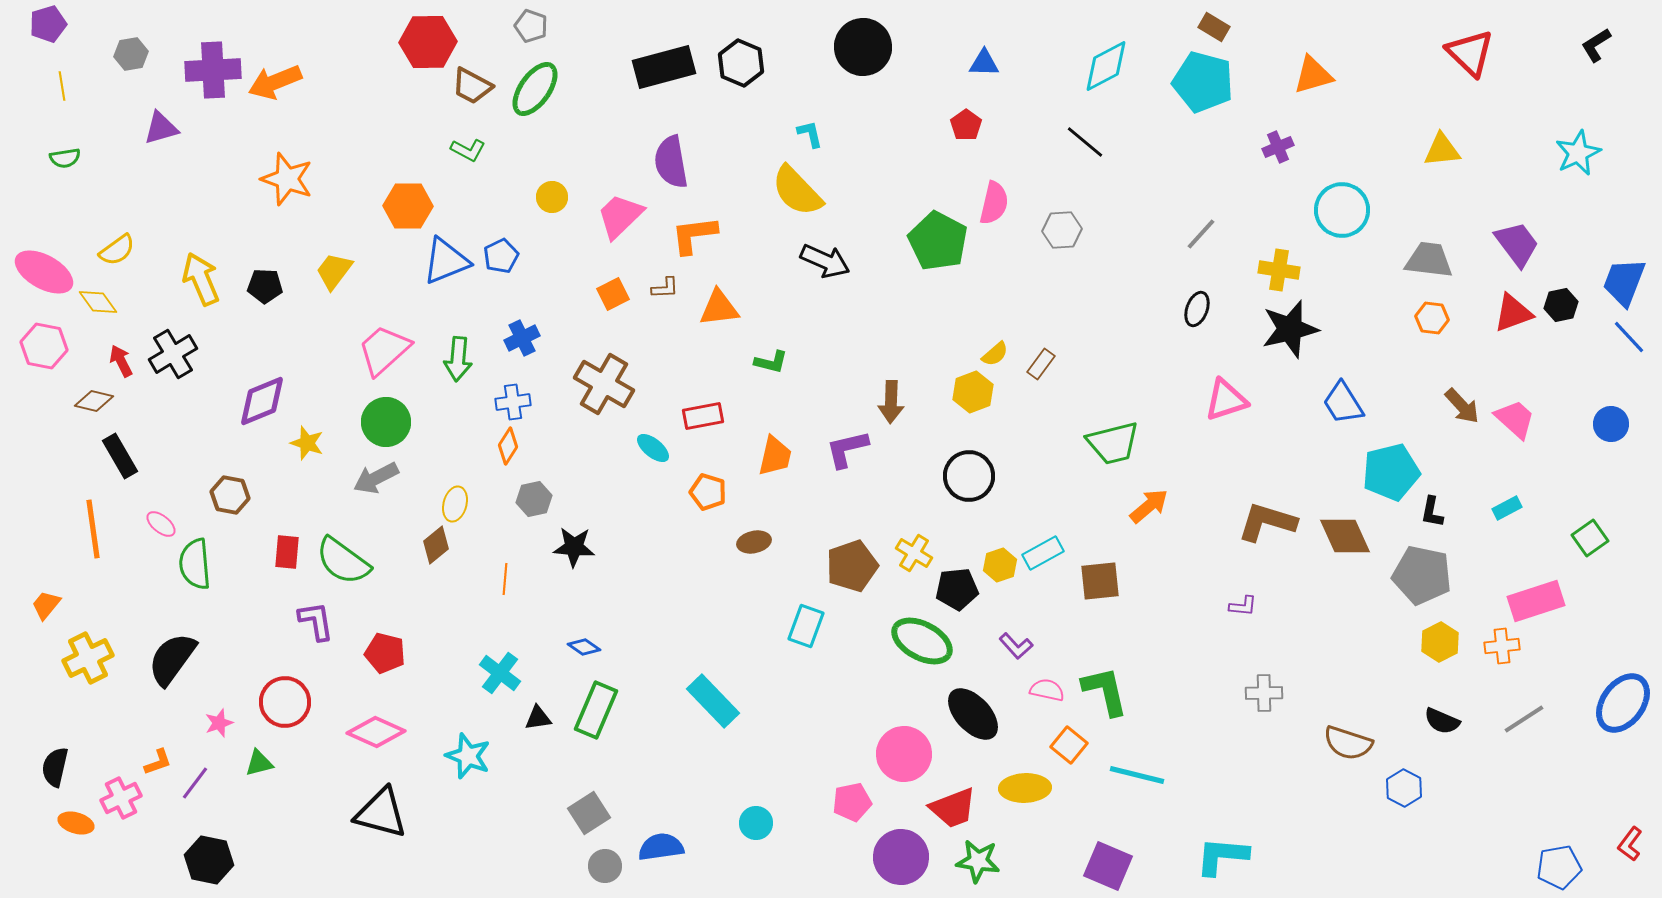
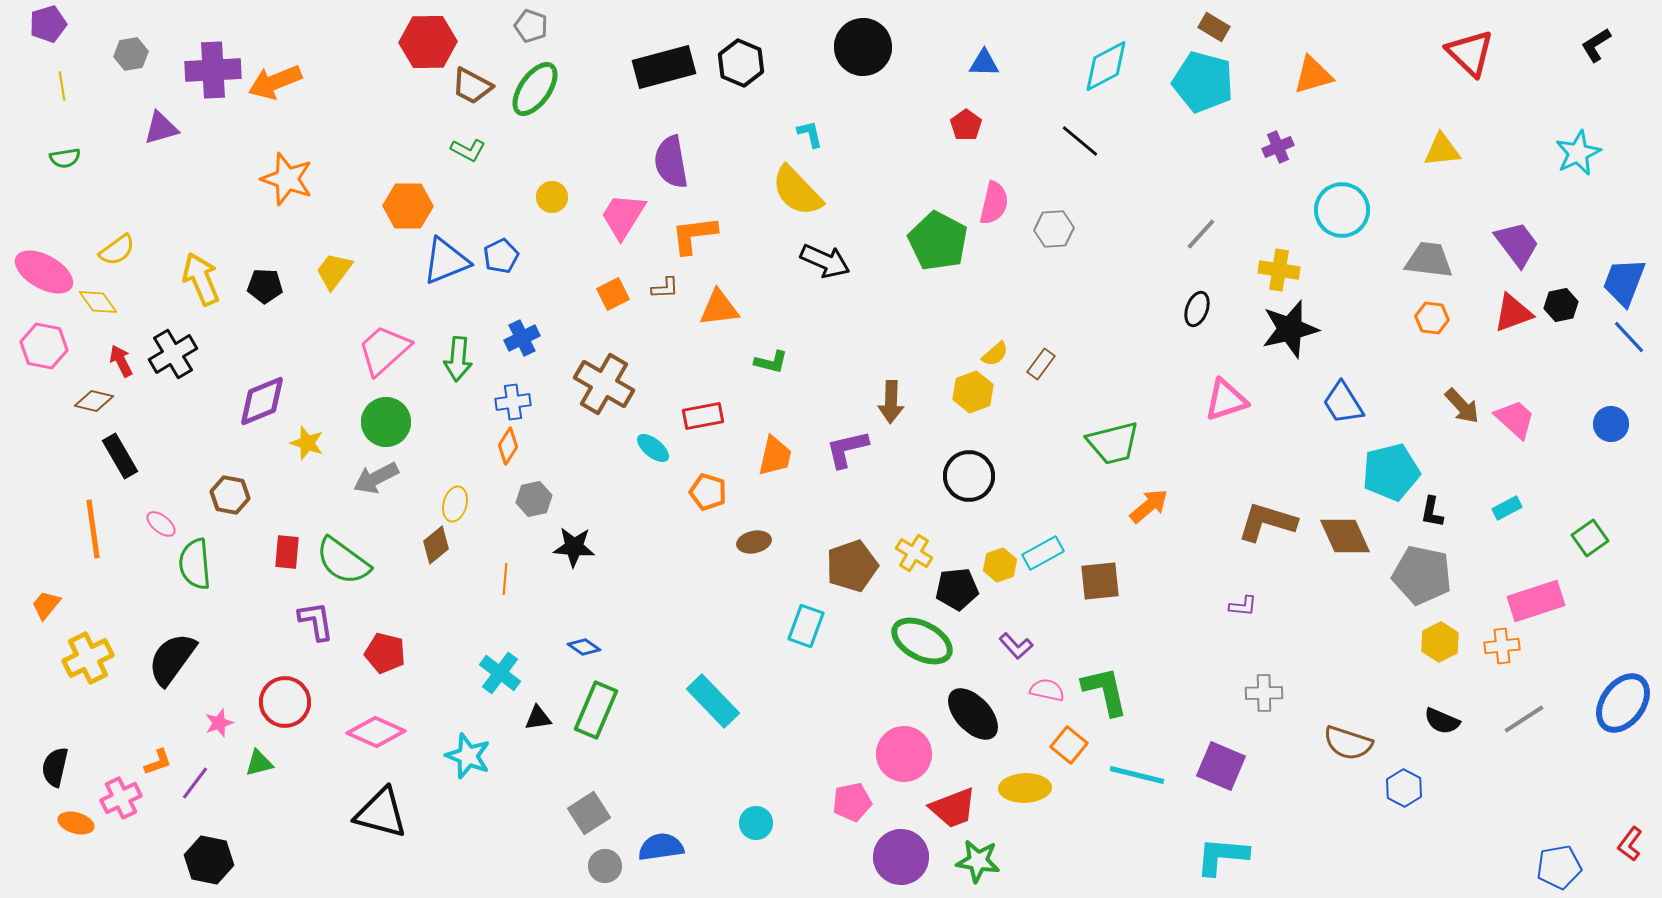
black line at (1085, 142): moved 5 px left, 1 px up
pink trapezoid at (620, 216): moved 3 px right; rotated 14 degrees counterclockwise
gray hexagon at (1062, 230): moved 8 px left, 1 px up
purple square at (1108, 866): moved 113 px right, 100 px up
